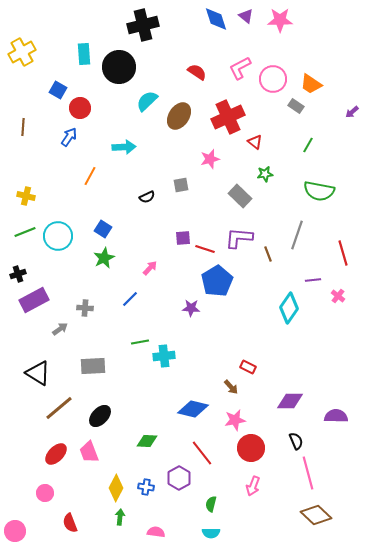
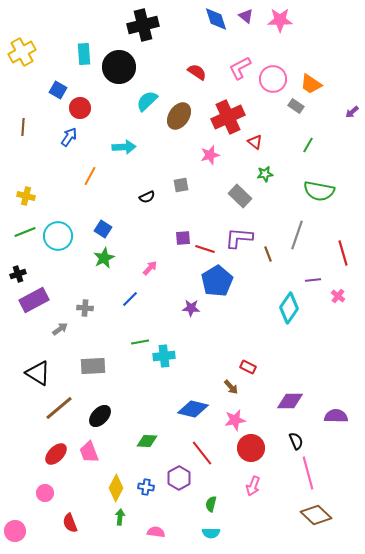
pink star at (210, 159): moved 4 px up
